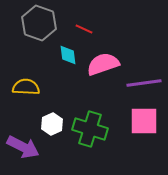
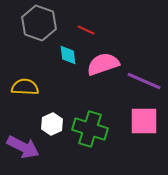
red line: moved 2 px right, 1 px down
purple line: moved 2 px up; rotated 32 degrees clockwise
yellow semicircle: moved 1 px left
